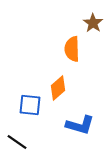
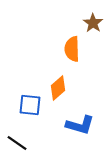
black line: moved 1 px down
